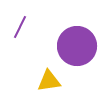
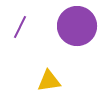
purple circle: moved 20 px up
